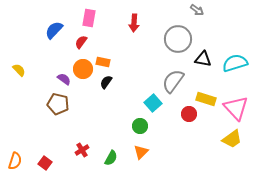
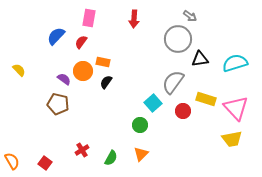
gray arrow: moved 7 px left, 6 px down
red arrow: moved 4 px up
blue semicircle: moved 2 px right, 6 px down
black triangle: moved 3 px left; rotated 18 degrees counterclockwise
orange circle: moved 2 px down
gray semicircle: moved 1 px down
red circle: moved 6 px left, 3 px up
green circle: moved 1 px up
yellow trapezoid: rotated 25 degrees clockwise
orange triangle: moved 2 px down
orange semicircle: moved 3 px left; rotated 48 degrees counterclockwise
